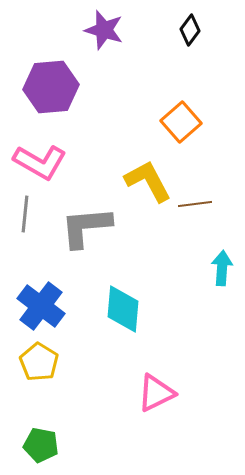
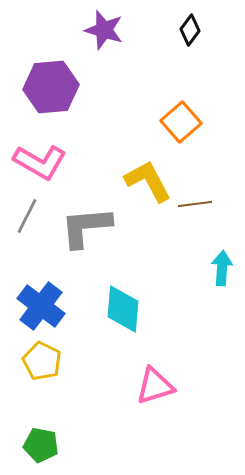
gray line: moved 2 px right, 2 px down; rotated 21 degrees clockwise
yellow pentagon: moved 3 px right, 1 px up; rotated 6 degrees counterclockwise
pink triangle: moved 1 px left, 7 px up; rotated 9 degrees clockwise
